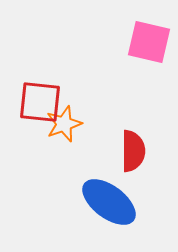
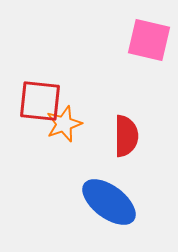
pink square: moved 2 px up
red square: moved 1 px up
red semicircle: moved 7 px left, 15 px up
